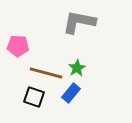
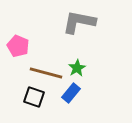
pink pentagon: rotated 20 degrees clockwise
